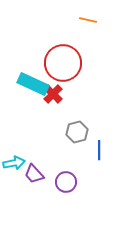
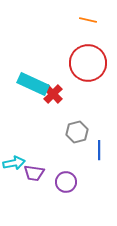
red circle: moved 25 px right
purple trapezoid: moved 1 px up; rotated 40 degrees counterclockwise
